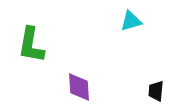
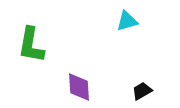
cyan triangle: moved 4 px left
black trapezoid: moved 14 px left; rotated 55 degrees clockwise
